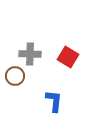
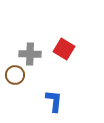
red square: moved 4 px left, 8 px up
brown circle: moved 1 px up
